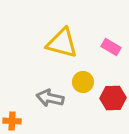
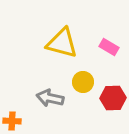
pink rectangle: moved 2 px left
